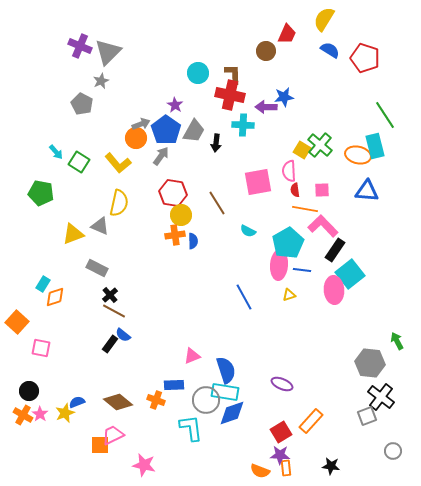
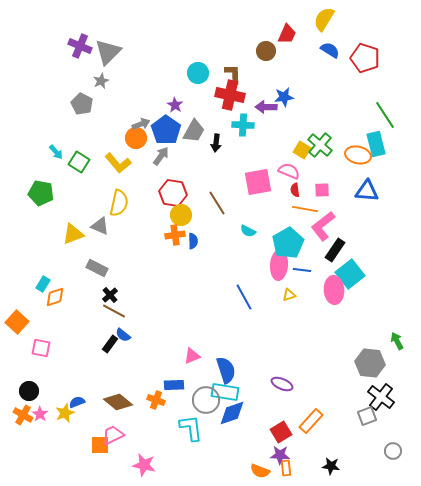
cyan rectangle at (375, 146): moved 1 px right, 2 px up
pink semicircle at (289, 171): rotated 115 degrees clockwise
pink L-shape at (323, 226): rotated 84 degrees counterclockwise
